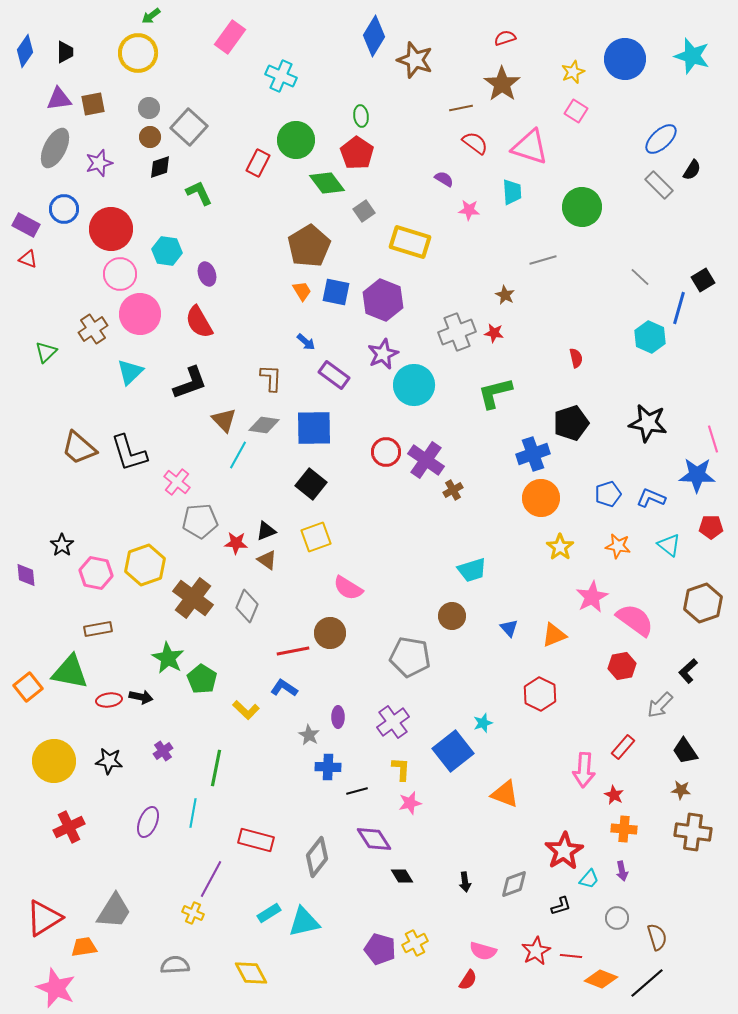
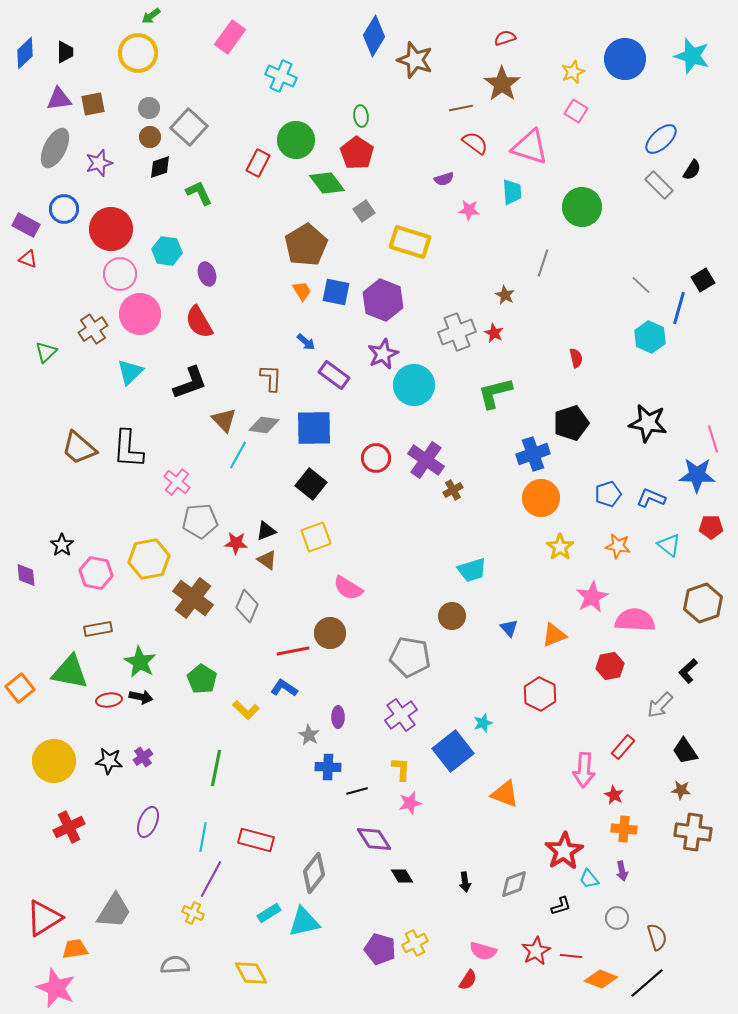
blue diamond at (25, 51): moved 2 px down; rotated 12 degrees clockwise
purple semicircle at (444, 179): rotated 132 degrees clockwise
brown pentagon at (309, 246): moved 3 px left, 1 px up
gray line at (543, 260): moved 3 px down; rotated 56 degrees counterclockwise
gray line at (640, 277): moved 1 px right, 8 px down
red star at (494, 333): rotated 18 degrees clockwise
red circle at (386, 452): moved 10 px left, 6 px down
black L-shape at (129, 453): moved 1 px left, 4 px up; rotated 21 degrees clockwise
yellow hexagon at (145, 565): moved 4 px right, 6 px up; rotated 9 degrees clockwise
pink semicircle at (635, 620): rotated 33 degrees counterclockwise
green star at (168, 658): moved 28 px left, 4 px down
red hexagon at (622, 666): moved 12 px left
orange square at (28, 687): moved 8 px left, 1 px down
purple cross at (393, 722): moved 8 px right, 7 px up
purple cross at (163, 751): moved 20 px left, 6 px down
cyan line at (193, 813): moved 10 px right, 24 px down
gray diamond at (317, 857): moved 3 px left, 16 px down
cyan trapezoid at (589, 879): rotated 100 degrees clockwise
orange trapezoid at (84, 947): moved 9 px left, 2 px down
